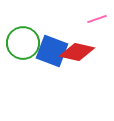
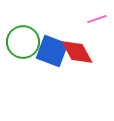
green circle: moved 1 px up
red diamond: rotated 48 degrees clockwise
